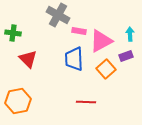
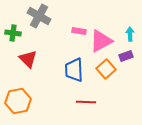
gray cross: moved 19 px left, 1 px down
blue trapezoid: moved 11 px down
